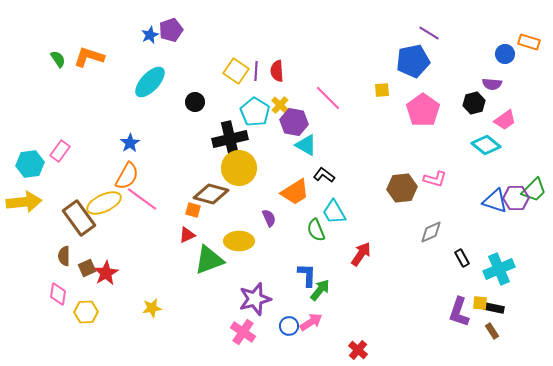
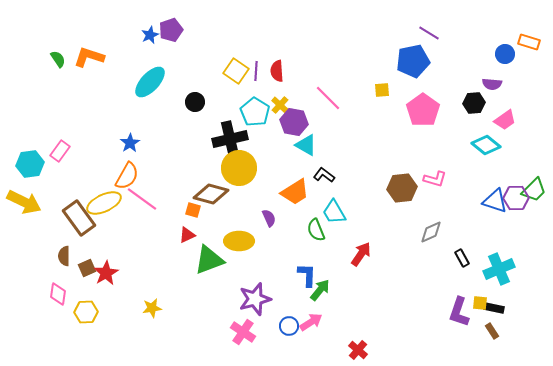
black hexagon at (474, 103): rotated 10 degrees clockwise
yellow arrow at (24, 202): rotated 32 degrees clockwise
